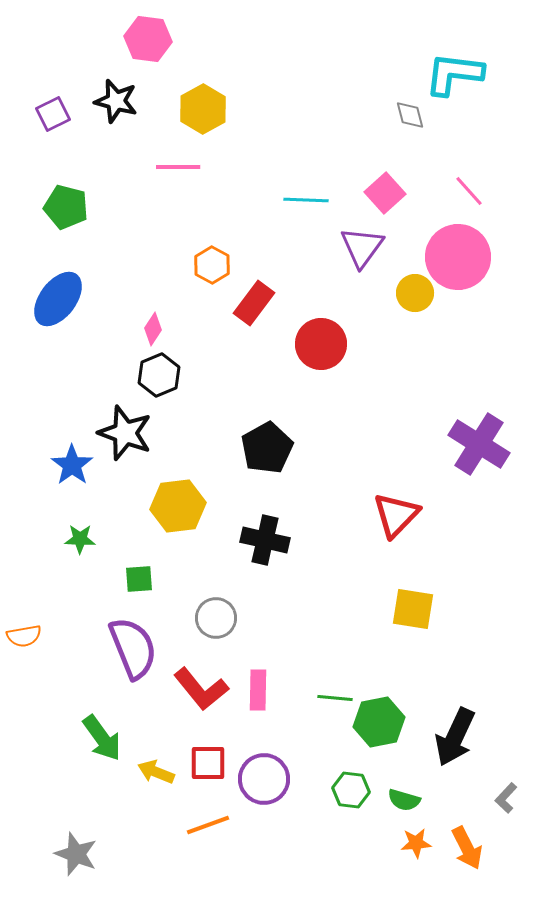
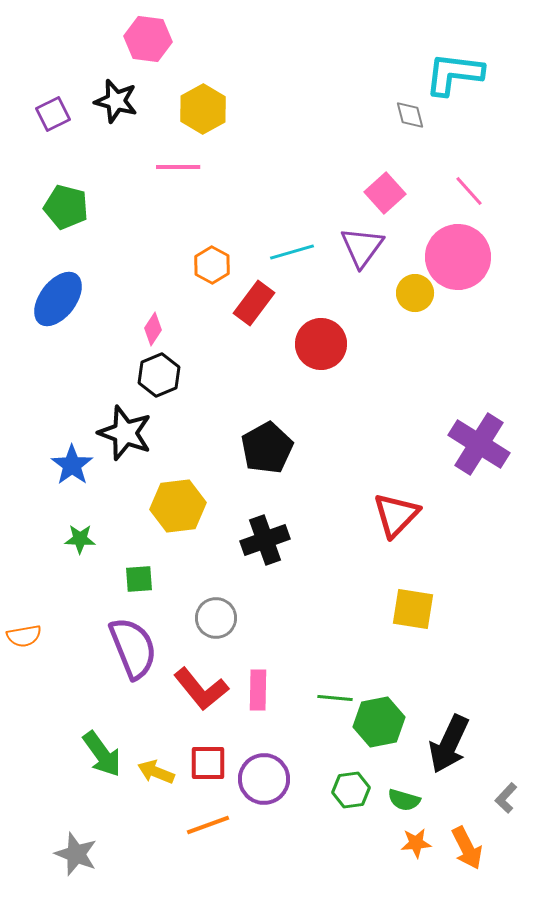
cyan line at (306, 200): moved 14 px left, 52 px down; rotated 18 degrees counterclockwise
black cross at (265, 540): rotated 33 degrees counterclockwise
black arrow at (455, 737): moved 6 px left, 7 px down
green arrow at (102, 738): moved 16 px down
green hexagon at (351, 790): rotated 15 degrees counterclockwise
